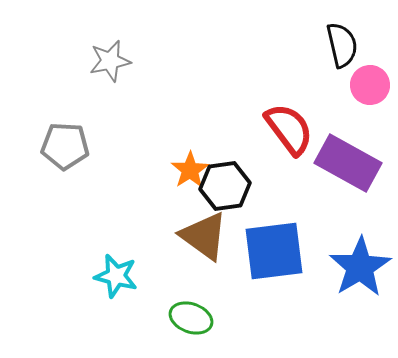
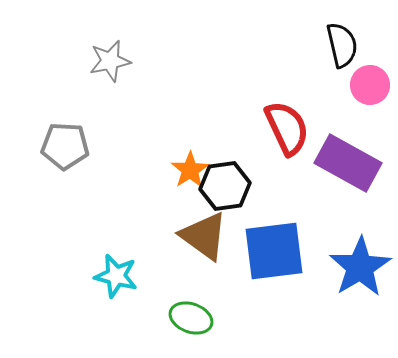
red semicircle: moved 2 px left, 1 px up; rotated 12 degrees clockwise
